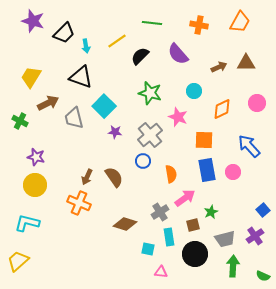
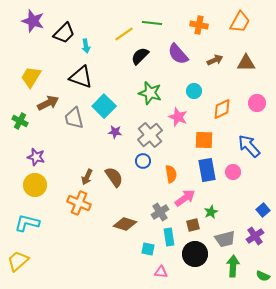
yellow line at (117, 41): moved 7 px right, 7 px up
brown arrow at (219, 67): moved 4 px left, 7 px up
